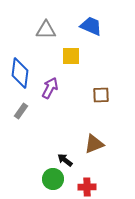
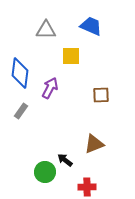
green circle: moved 8 px left, 7 px up
